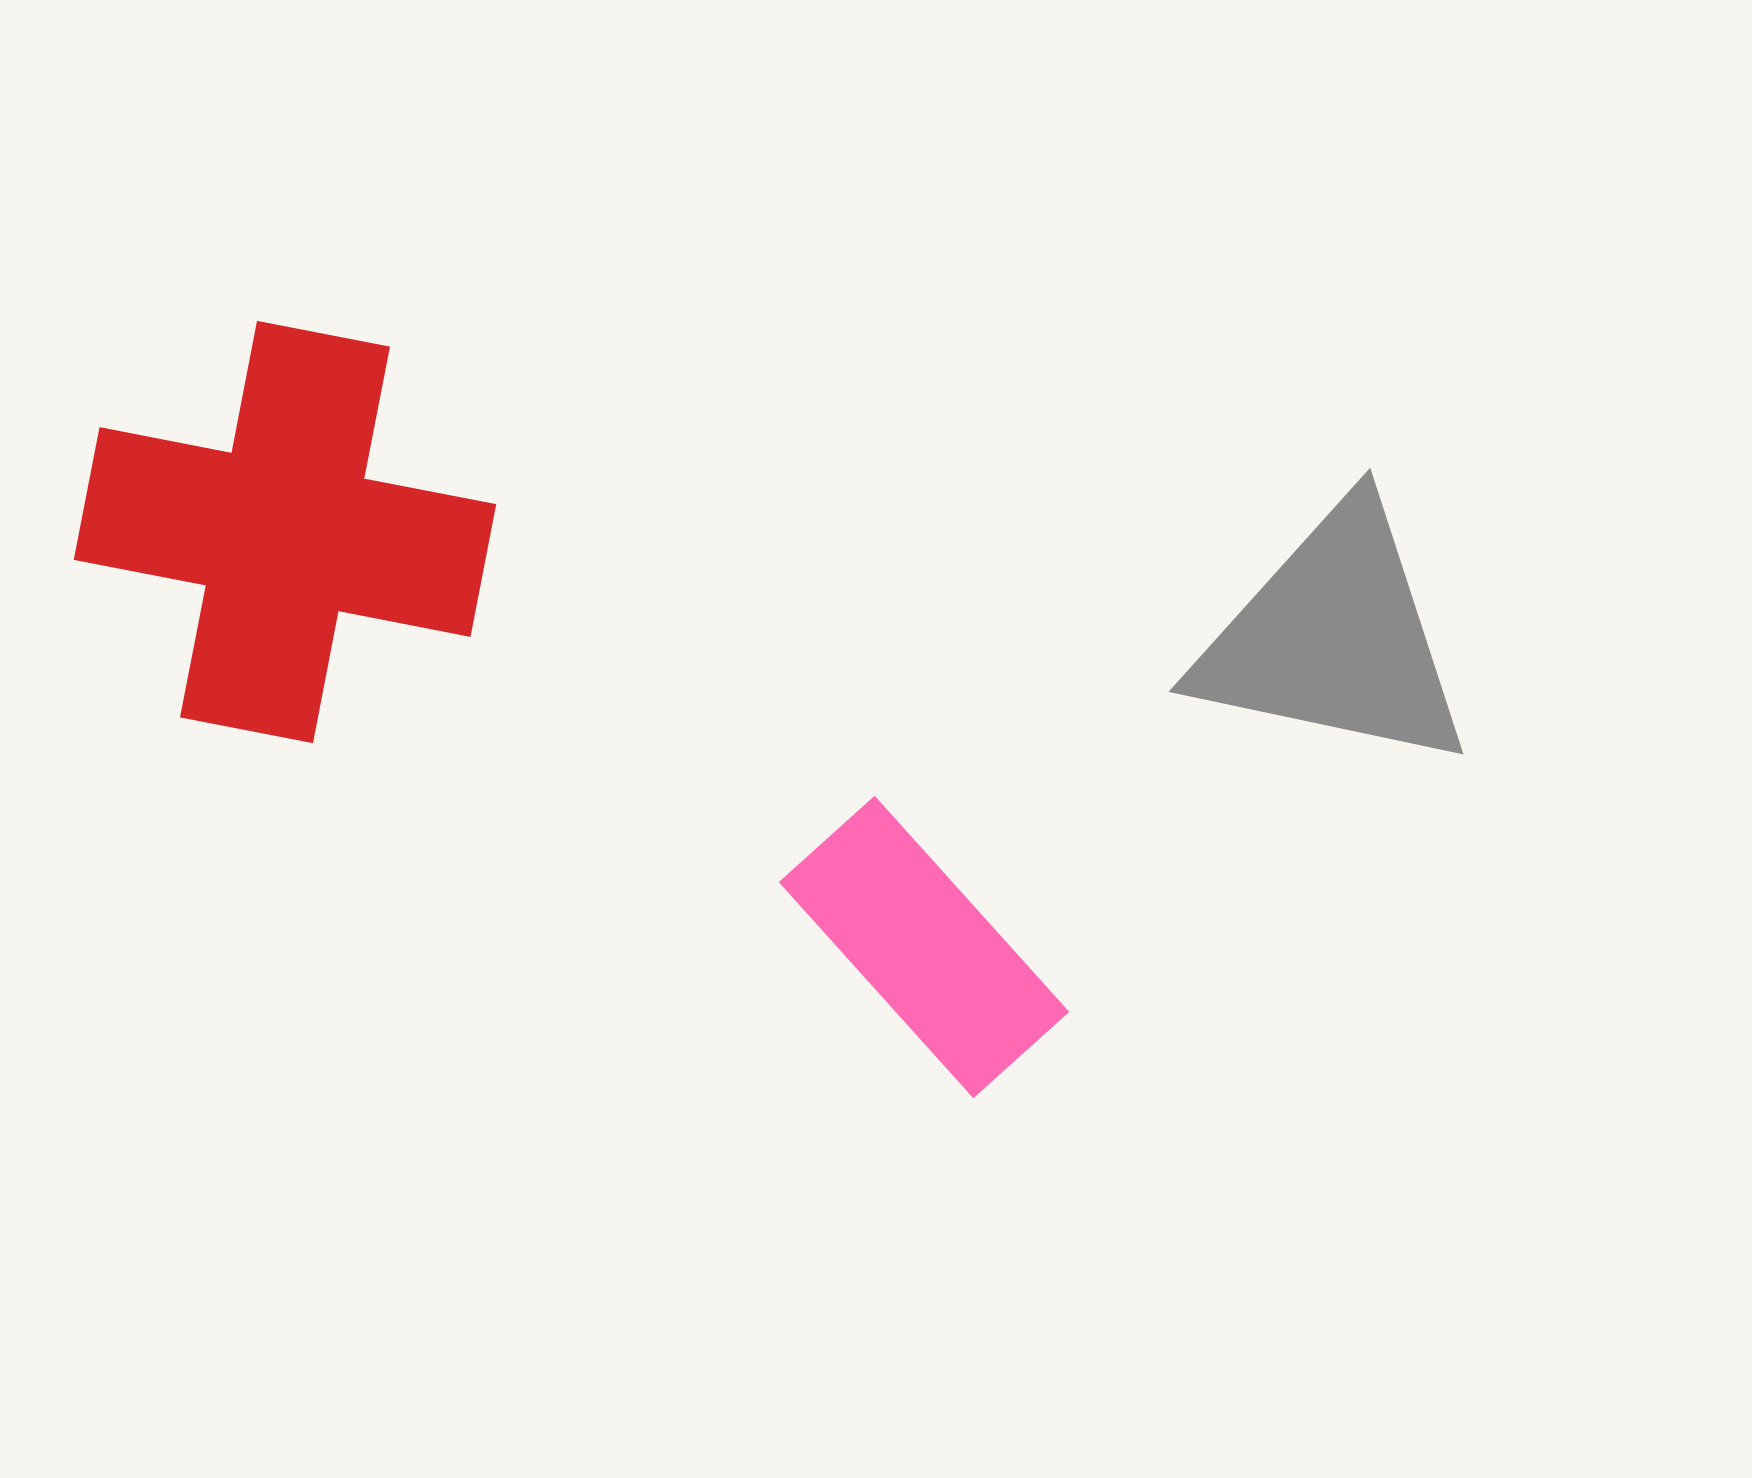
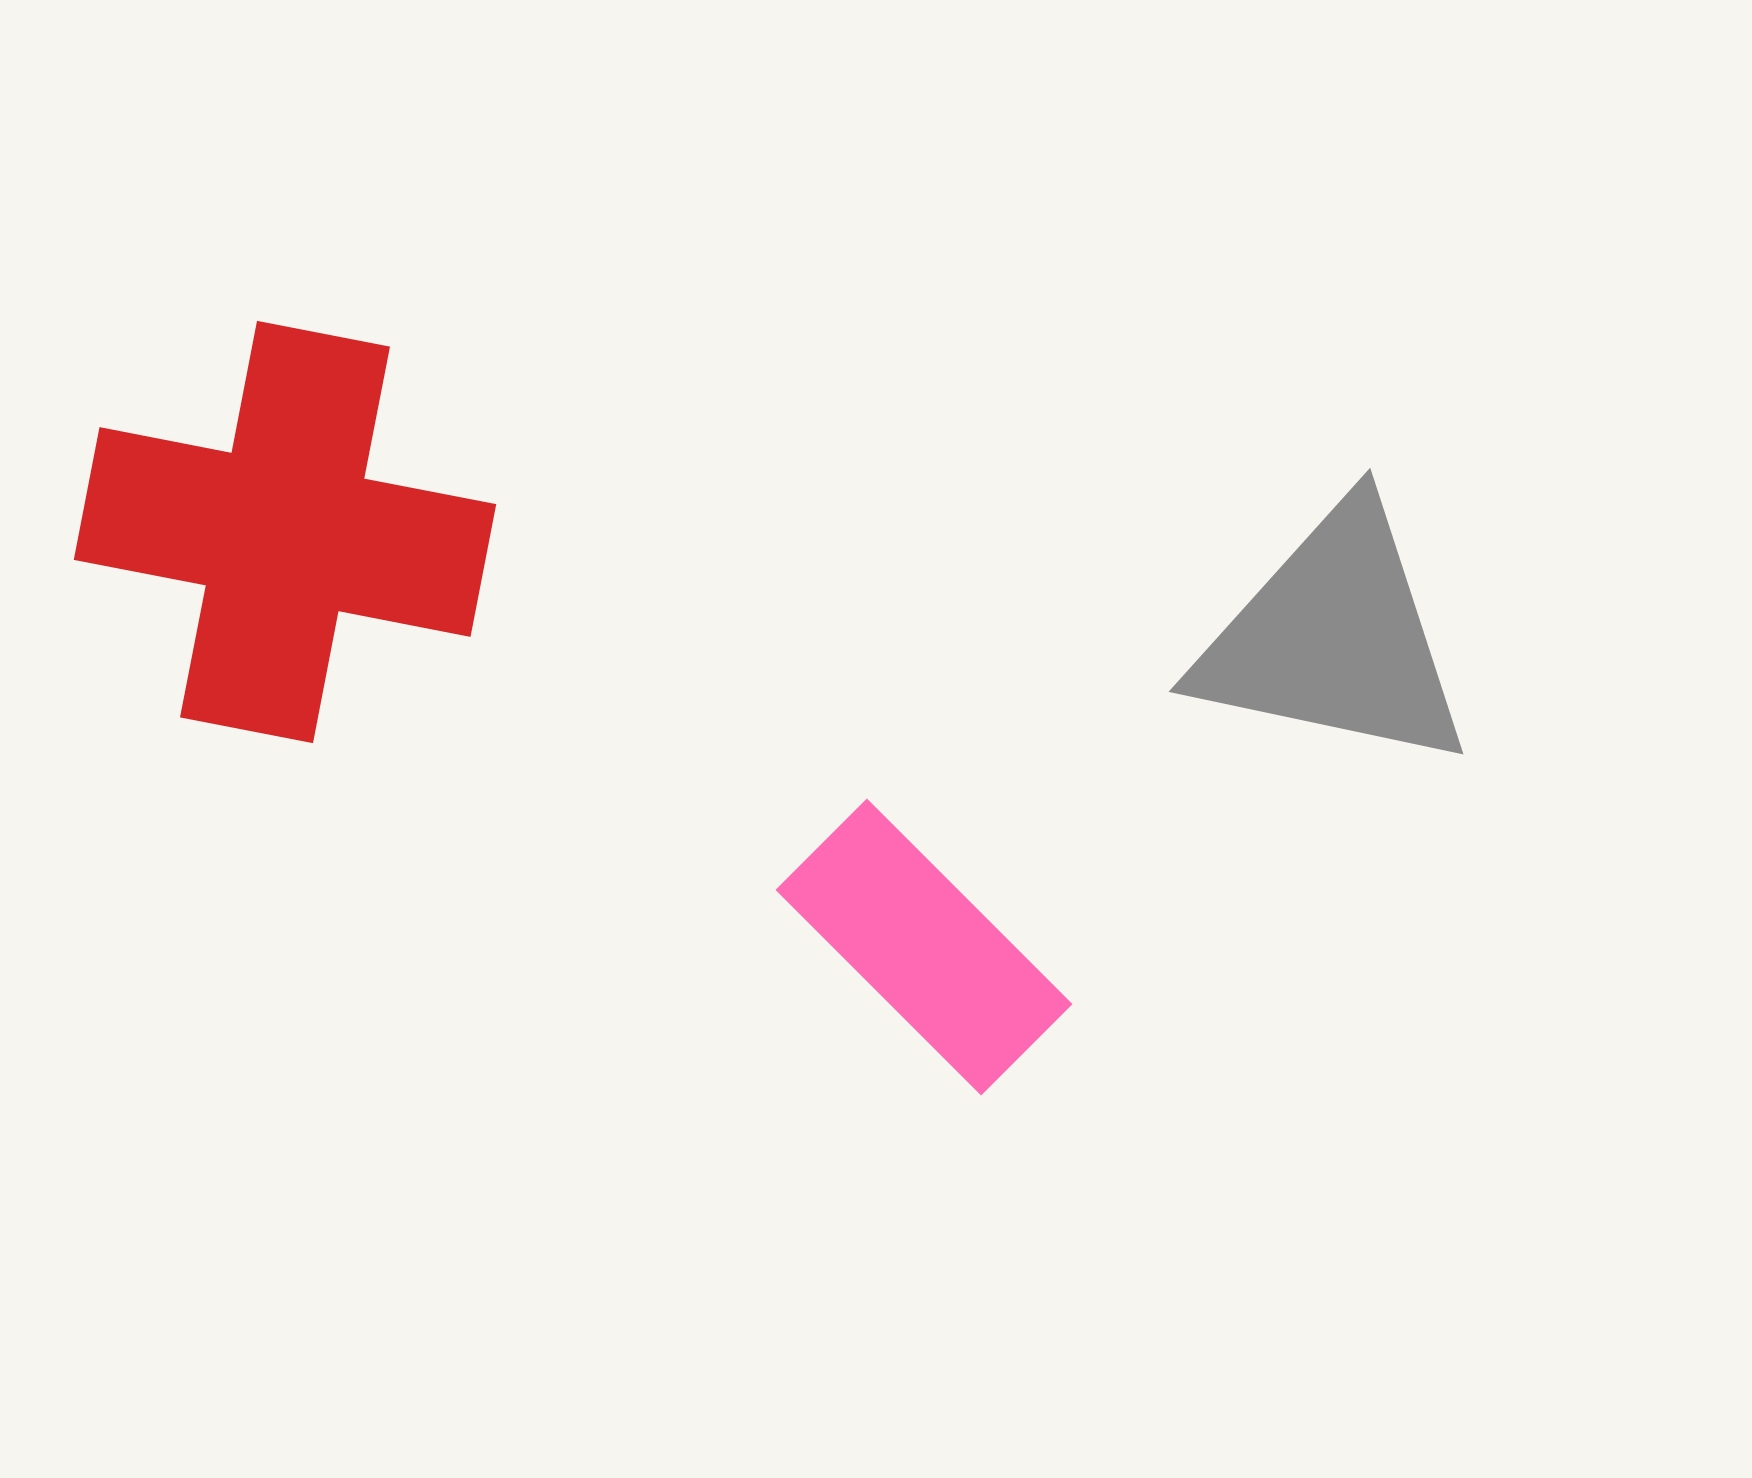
pink rectangle: rotated 3 degrees counterclockwise
